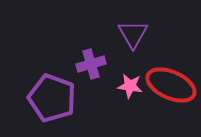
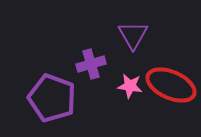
purple triangle: moved 1 px down
